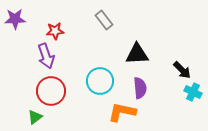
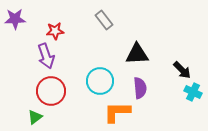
orange L-shape: moved 5 px left; rotated 12 degrees counterclockwise
